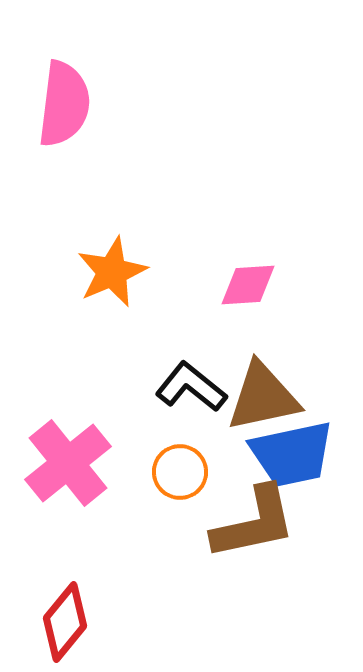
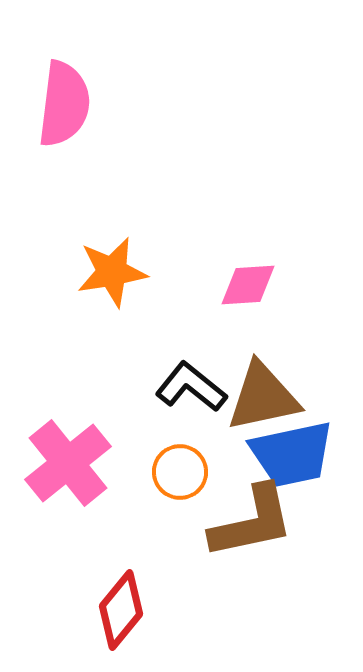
orange star: rotated 14 degrees clockwise
brown L-shape: moved 2 px left, 1 px up
red diamond: moved 56 px right, 12 px up
